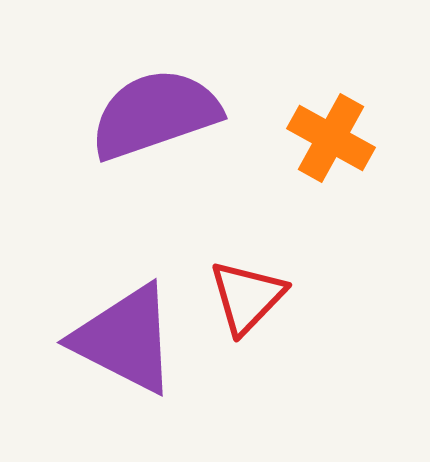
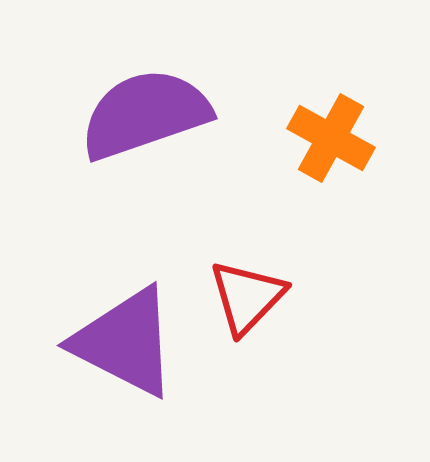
purple semicircle: moved 10 px left
purple triangle: moved 3 px down
